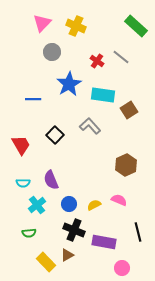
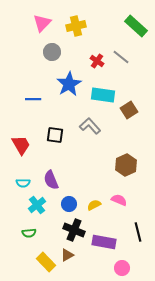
yellow cross: rotated 36 degrees counterclockwise
black square: rotated 36 degrees counterclockwise
